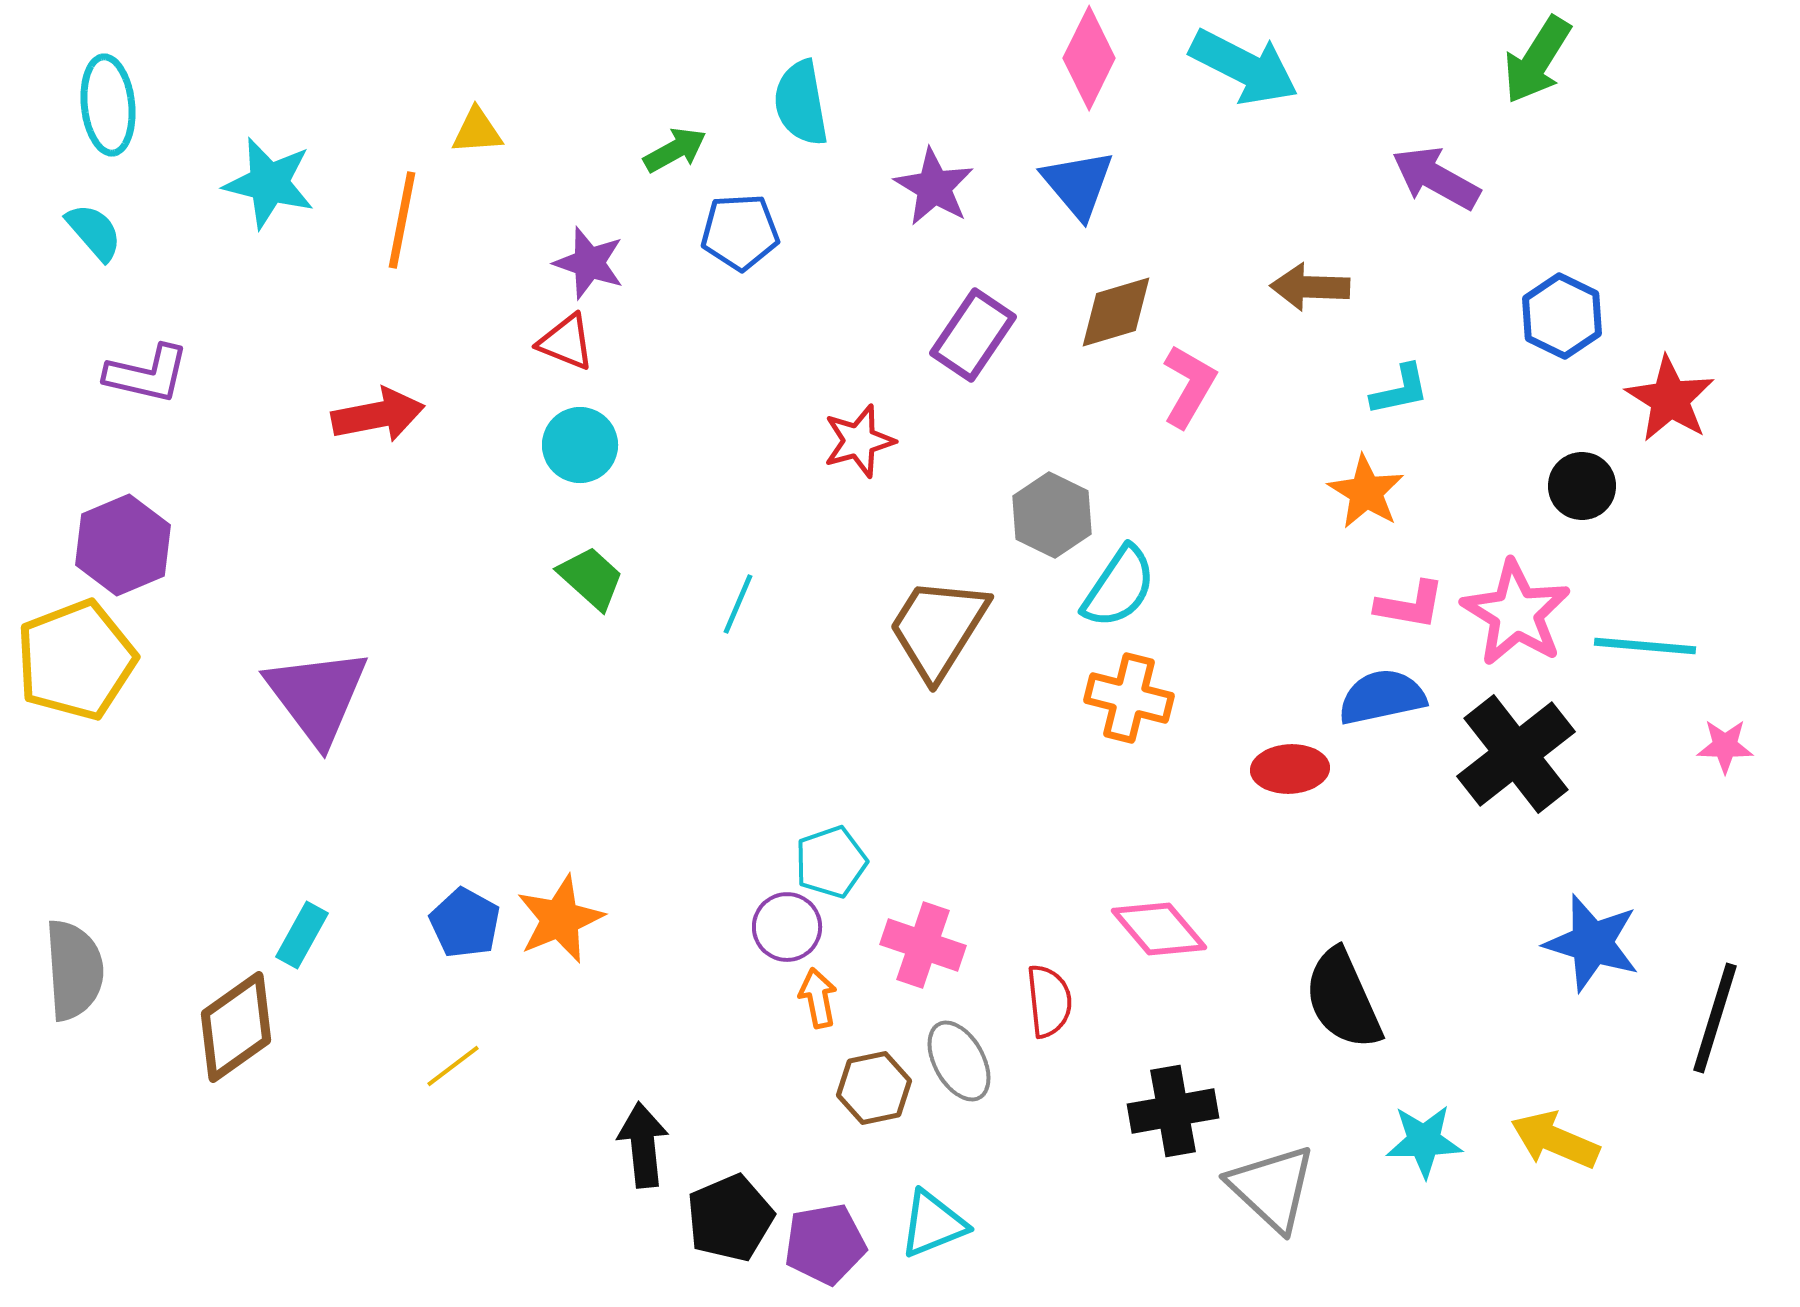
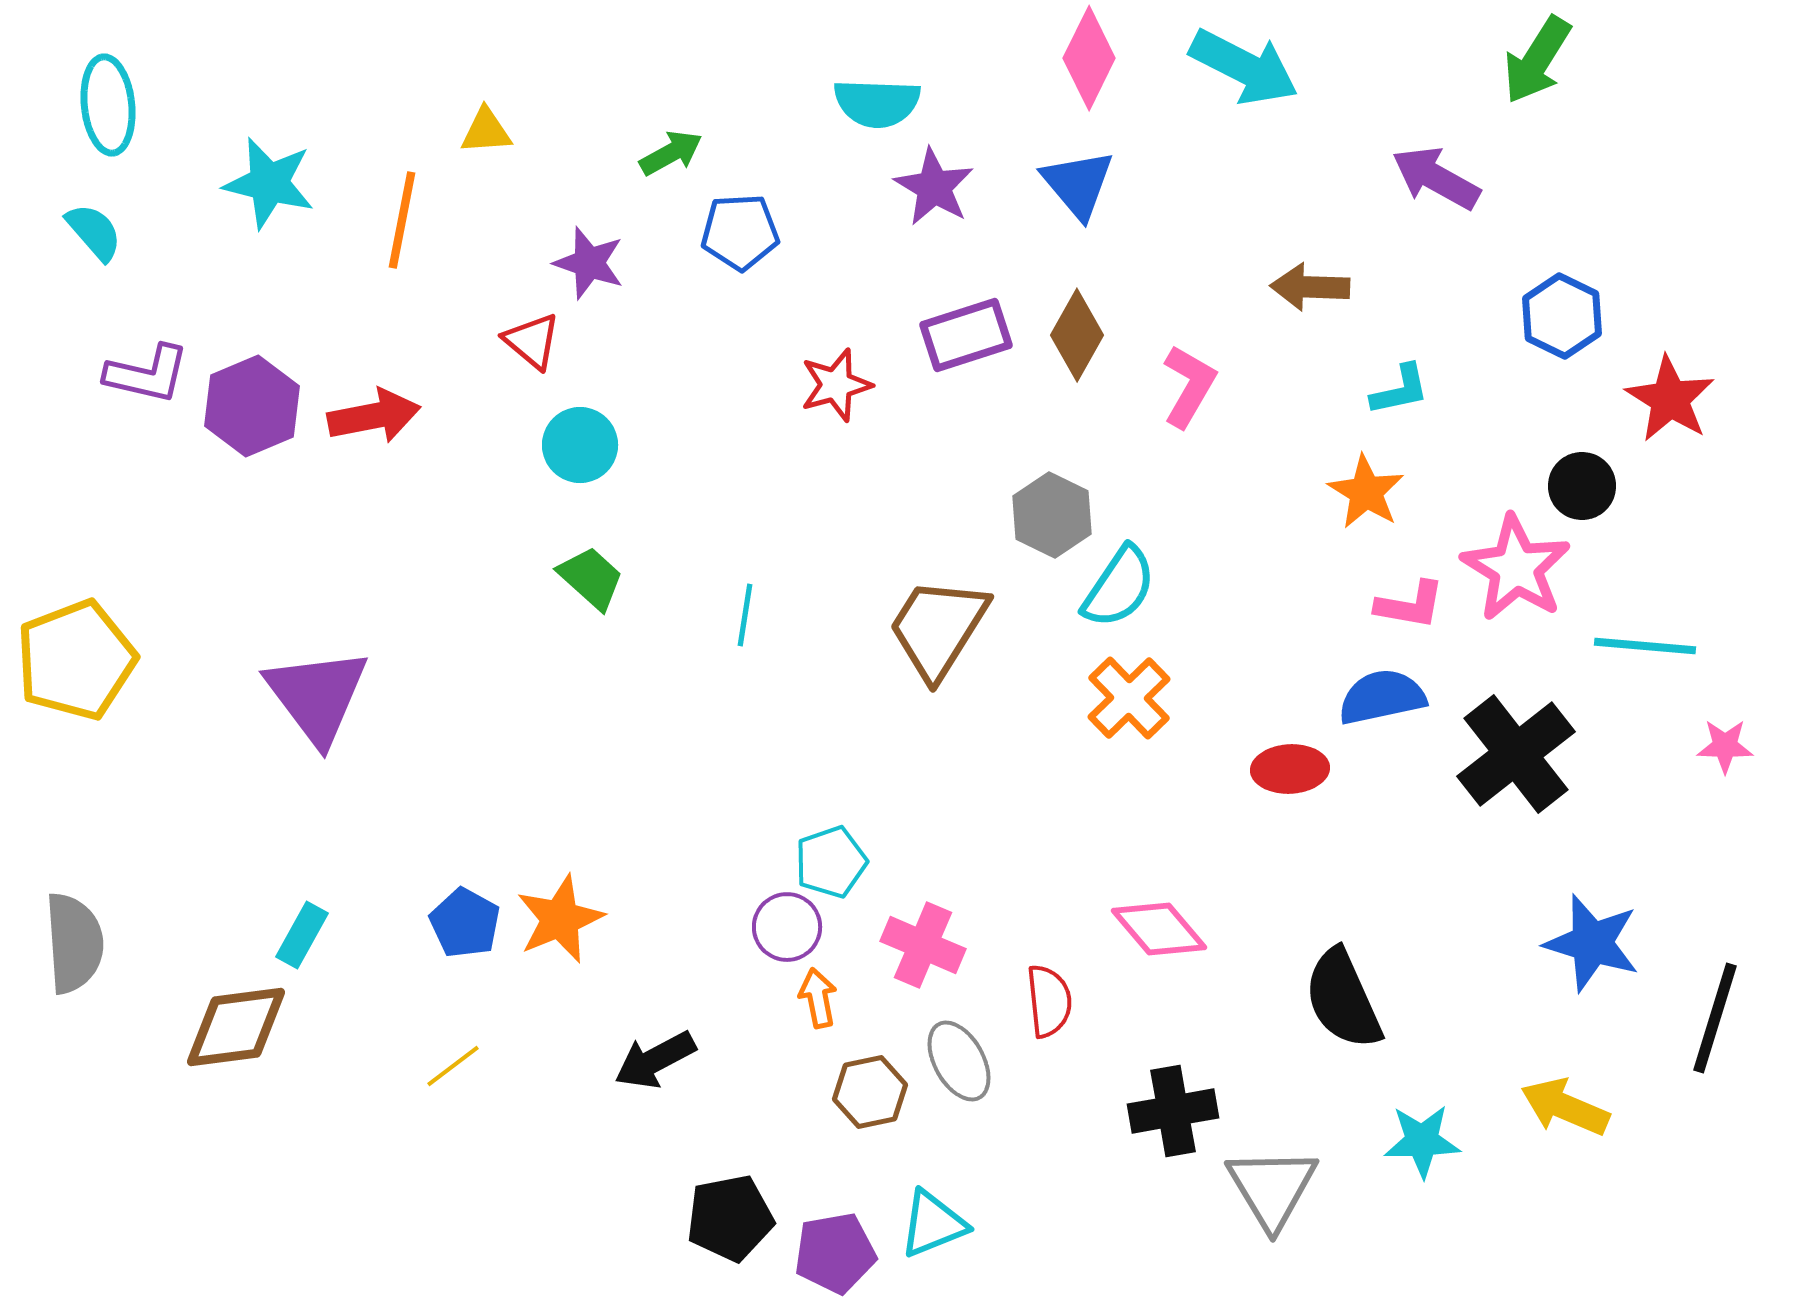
cyan semicircle at (801, 103): moved 76 px right; rotated 78 degrees counterclockwise
yellow triangle at (477, 131): moved 9 px right
green arrow at (675, 150): moved 4 px left, 3 px down
brown diamond at (1116, 312): moved 39 px left, 23 px down; rotated 44 degrees counterclockwise
purple rectangle at (973, 335): moved 7 px left; rotated 38 degrees clockwise
red triangle at (566, 342): moved 34 px left, 1 px up; rotated 18 degrees clockwise
red arrow at (378, 415): moved 4 px left, 1 px down
red star at (859, 441): moved 23 px left, 56 px up
purple hexagon at (123, 545): moved 129 px right, 139 px up
cyan line at (738, 604): moved 7 px right, 11 px down; rotated 14 degrees counterclockwise
pink star at (1516, 613): moved 45 px up
orange cross at (1129, 698): rotated 32 degrees clockwise
pink cross at (923, 945): rotated 4 degrees clockwise
gray semicircle at (74, 970): moved 27 px up
brown diamond at (236, 1027): rotated 28 degrees clockwise
brown hexagon at (874, 1088): moved 4 px left, 4 px down
yellow arrow at (1555, 1140): moved 10 px right, 33 px up
cyan star at (1424, 1141): moved 2 px left
black arrow at (643, 1145): moved 12 px right, 85 px up; rotated 112 degrees counterclockwise
gray triangle at (1272, 1188): rotated 16 degrees clockwise
black pentagon at (730, 1218): rotated 12 degrees clockwise
purple pentagon at (825, 1244): moved 10 px right, 9 px down
